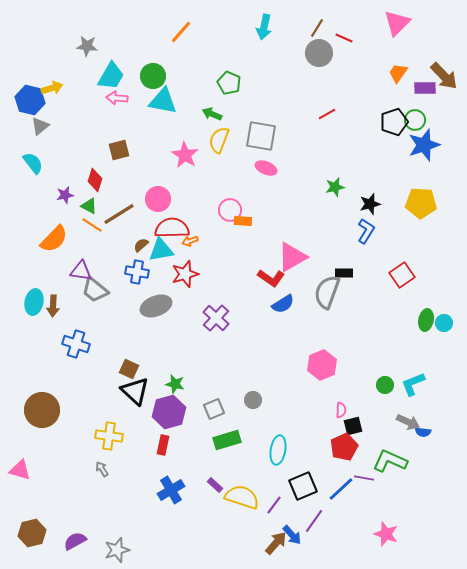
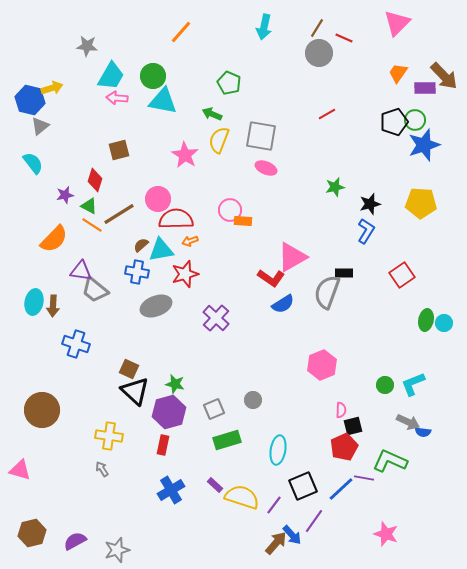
red semicircle at (172, 228): moved 4 px right, 9 px up
